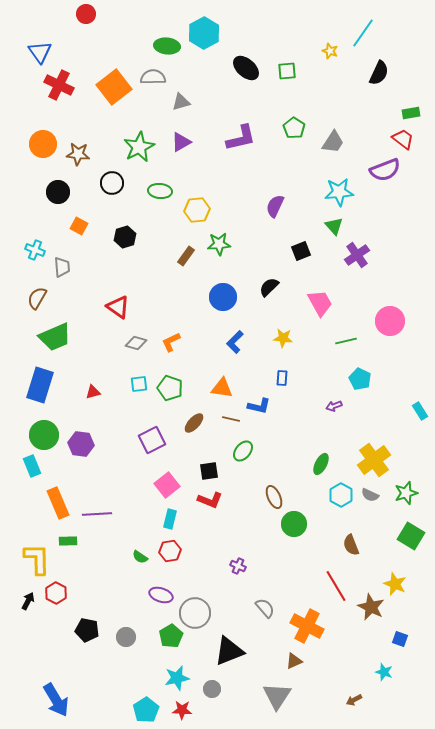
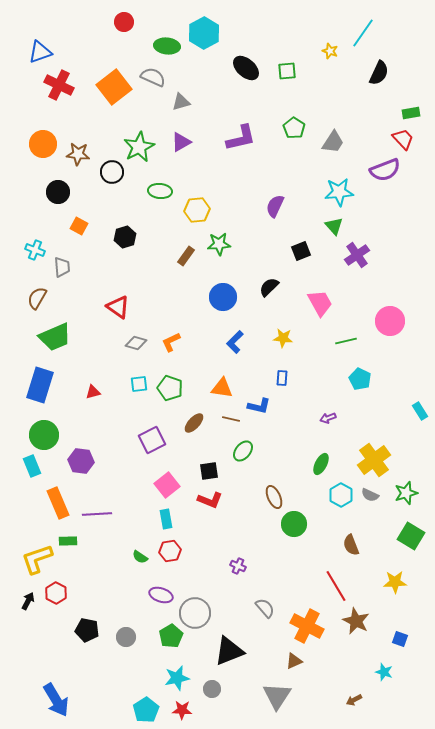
red circle at (86, 14): moved 38 px right, 8 px down
blue triangle at (40, 52): rotated 45 degrees clockwise
gray semicircle at (153, 77): rotated 25 degrees clockwise
red trapezoid at (403, 139): rotated 10 degrees clockwise
black circle at (112, 183): moved 11 px up
purple arrow at (334, 406): moved 6 px left, 12 px down
purple hexagon at (81, 444): moved 17 px down
cyan rectangle at (170, 519): moved 4 px left; rotated 24 degrees counterclockwise
yellow L-shape at (37, 559): rotated 108 degrees counterclockwise
yellow star at (395, 584): moved 2 px up; rotated 25 degrees counterclockwise
brown star at (371, 607): moved 15 px left, 14 px down
